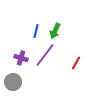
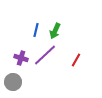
blue line: moved 1 px up
purple line: rotated 10 degrees clockwise
red line: moved 3 px up
